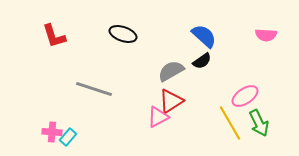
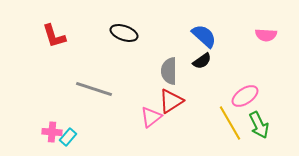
black ellipse: moved 1 px right, 1 px up
gray semicircle: moved 2 px left; rotated 60 degrees counterclockwise
pink triangle: moved 7 px left; rotated 10 degrees counterclockwise
green arrow: moved 2 px down
